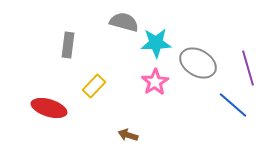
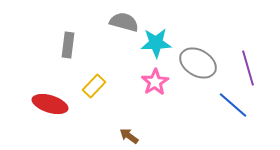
red ellipse: moved 1 px right, 4 px up
brown arrow: moved 1 px right, 1 px down; rotated 18 degrees clockwise
